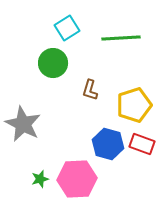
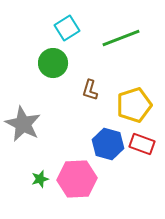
green line: rotated 18 degrees counterclockwise
